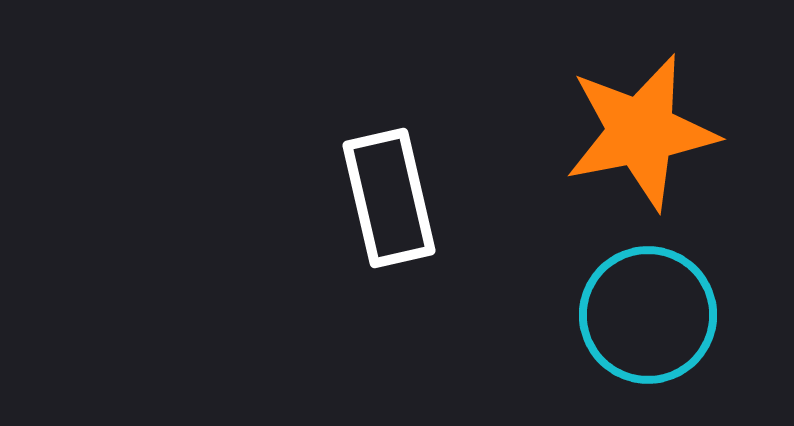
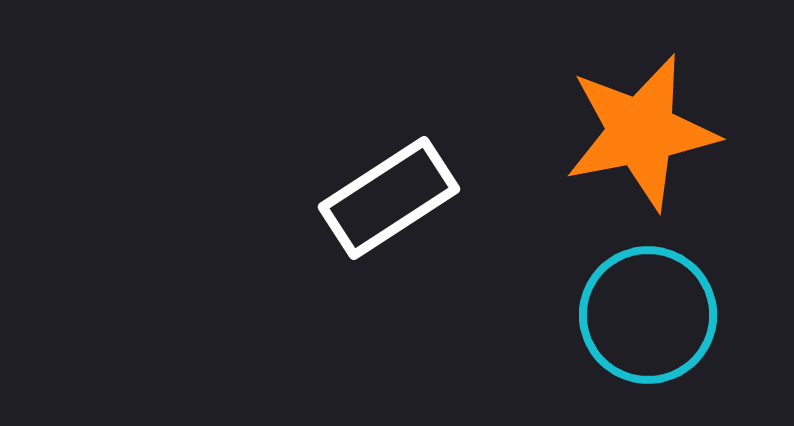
white rectangle: rotated 70 degrees clockwise
